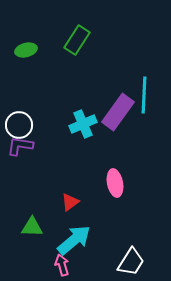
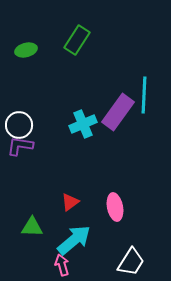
pink ellipse: moved 24 px down
